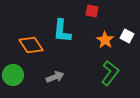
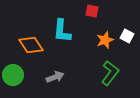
orange star: rotated 18 degrees clockwise
